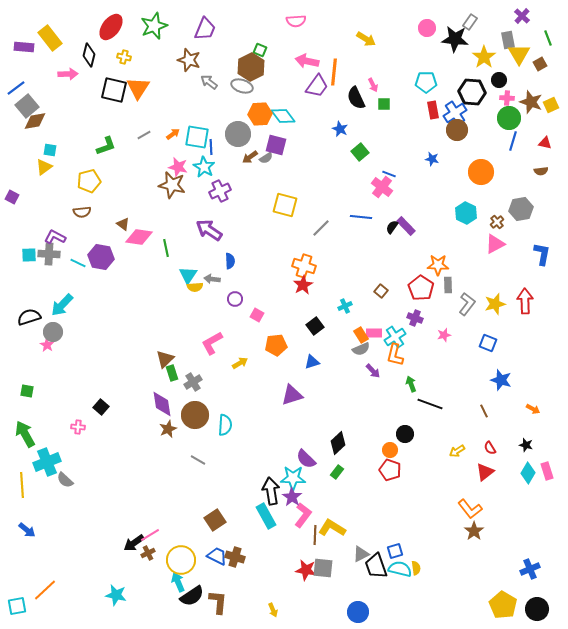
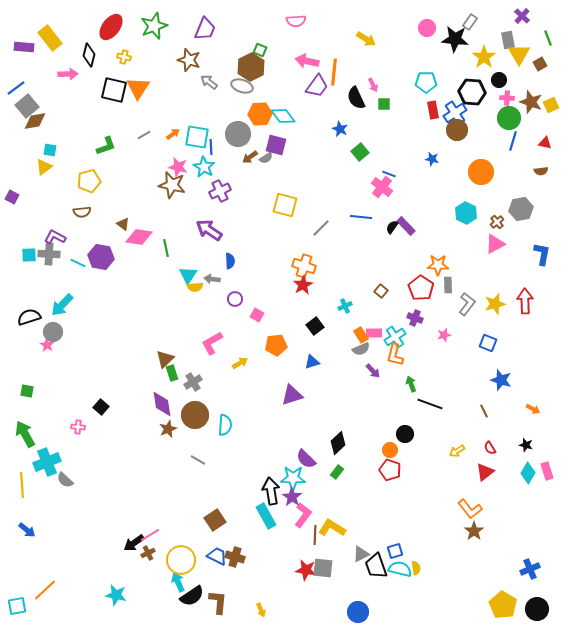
yellow arrow at (273, 610): moved 12 px left
